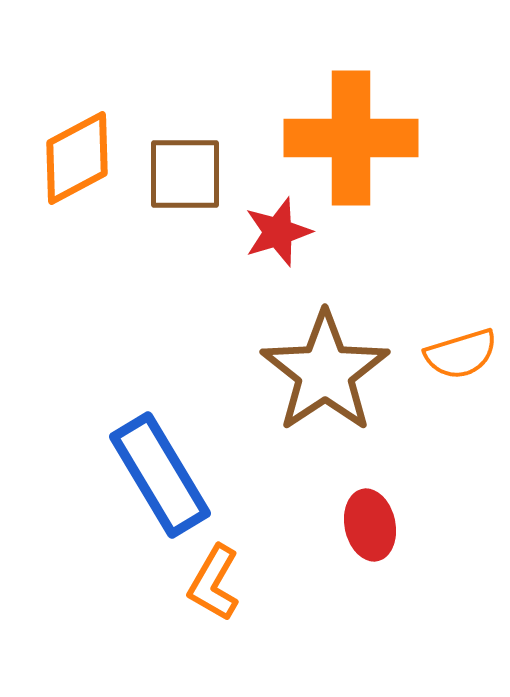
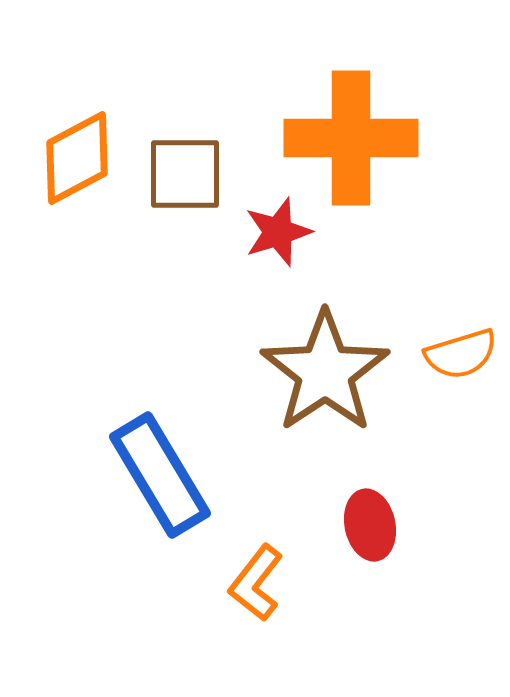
orange L-shape: moved 42 px right; rotated 8 degrees clockwise
